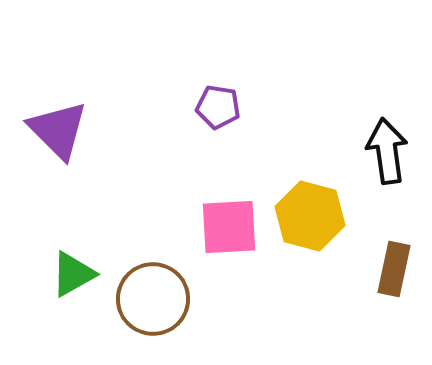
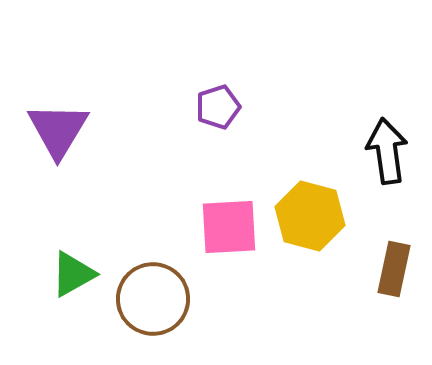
purple pentagon: rotated 27 degrees counterclockwise
purple triangle: rotated 16 degrees clockwise
